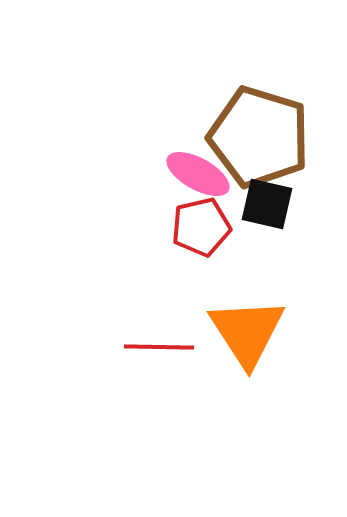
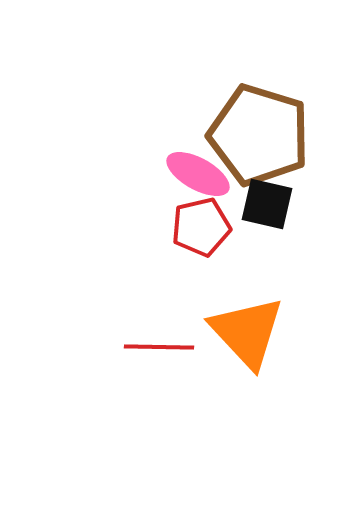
brown pentagon: moved 2 px up
orange triangle: rotated 10 degrees counterclockwise
